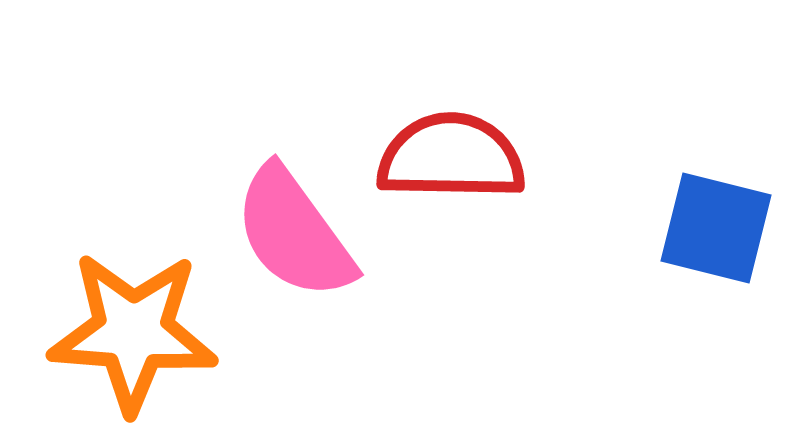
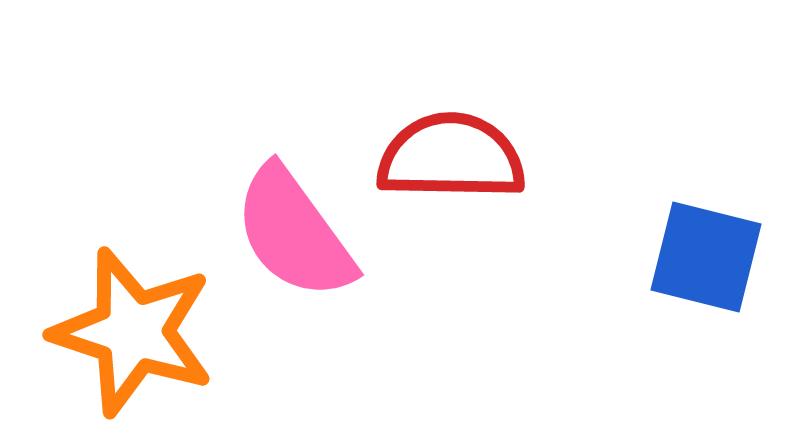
blue square: moved 10 px left, 29 px down
orange star: rotated 14 degrees clockwise
